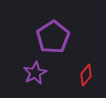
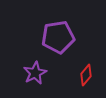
purple pentagon: moved 5 px right; rotated 24 degrees clockwise
